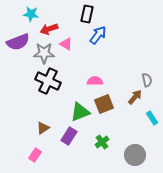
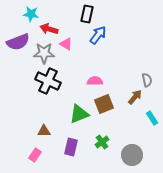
red arrow: rotated 36 degrees clockwise
green triangle: moved 1 px left, 2 px down
brown triangle: moved 1 px right, 3 px down; rotated 32 degrees clockwise
purple rectangle: moved 2 px right, 11 px down; rotated 18 degrees counterclockwise
gray circle: moved 3 px left
